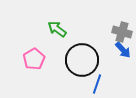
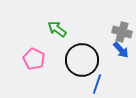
blue arrow: moved 2 px left
pink pentagon: rotated 15 degrees counterclockwise
